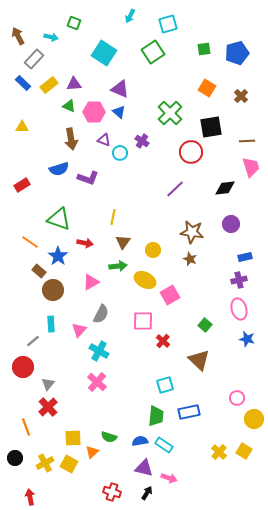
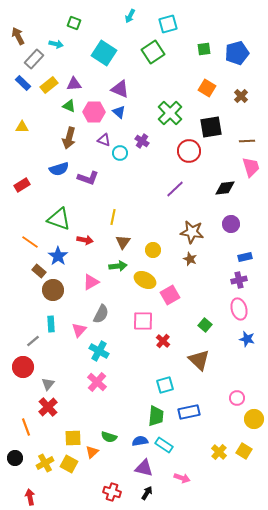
cyan arrow at (51, 37): moved 5 px right, 7 px down
brown arrow at (71, 139): moved 2 px left, 1 px up; rotated 25 degrees clockwise
red circle at (191, 152): moved 2 px left, 1 px up
red arrow at (85, 243): moved 3 px up
pink arrow at (169, 478): moved 13 px right
